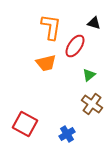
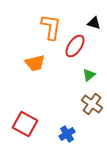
orange trapezoid: moved 11 px left
